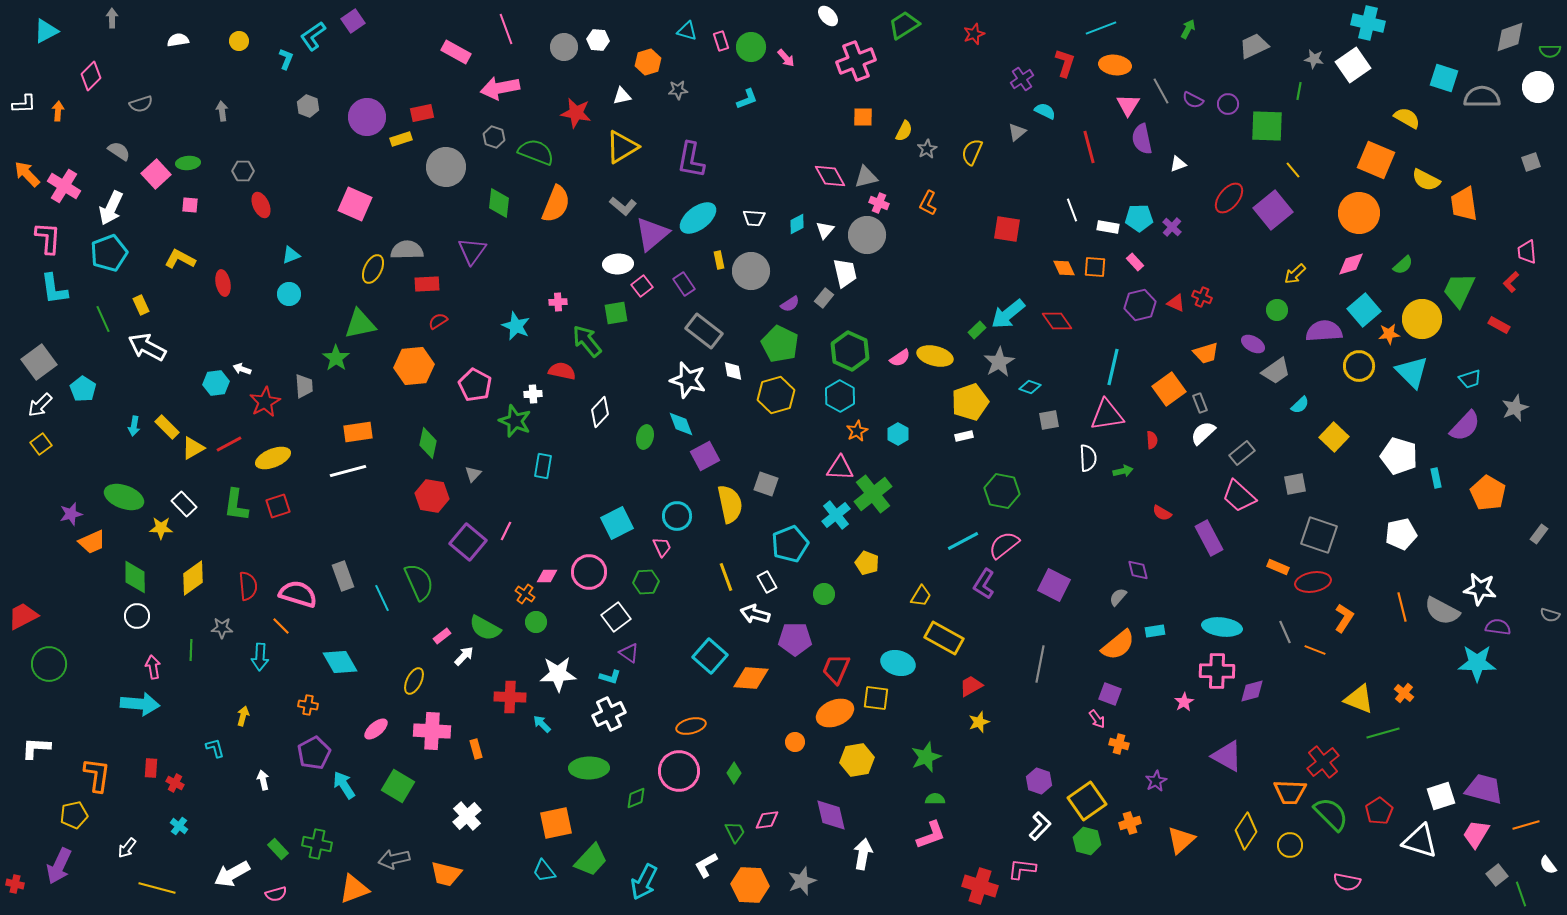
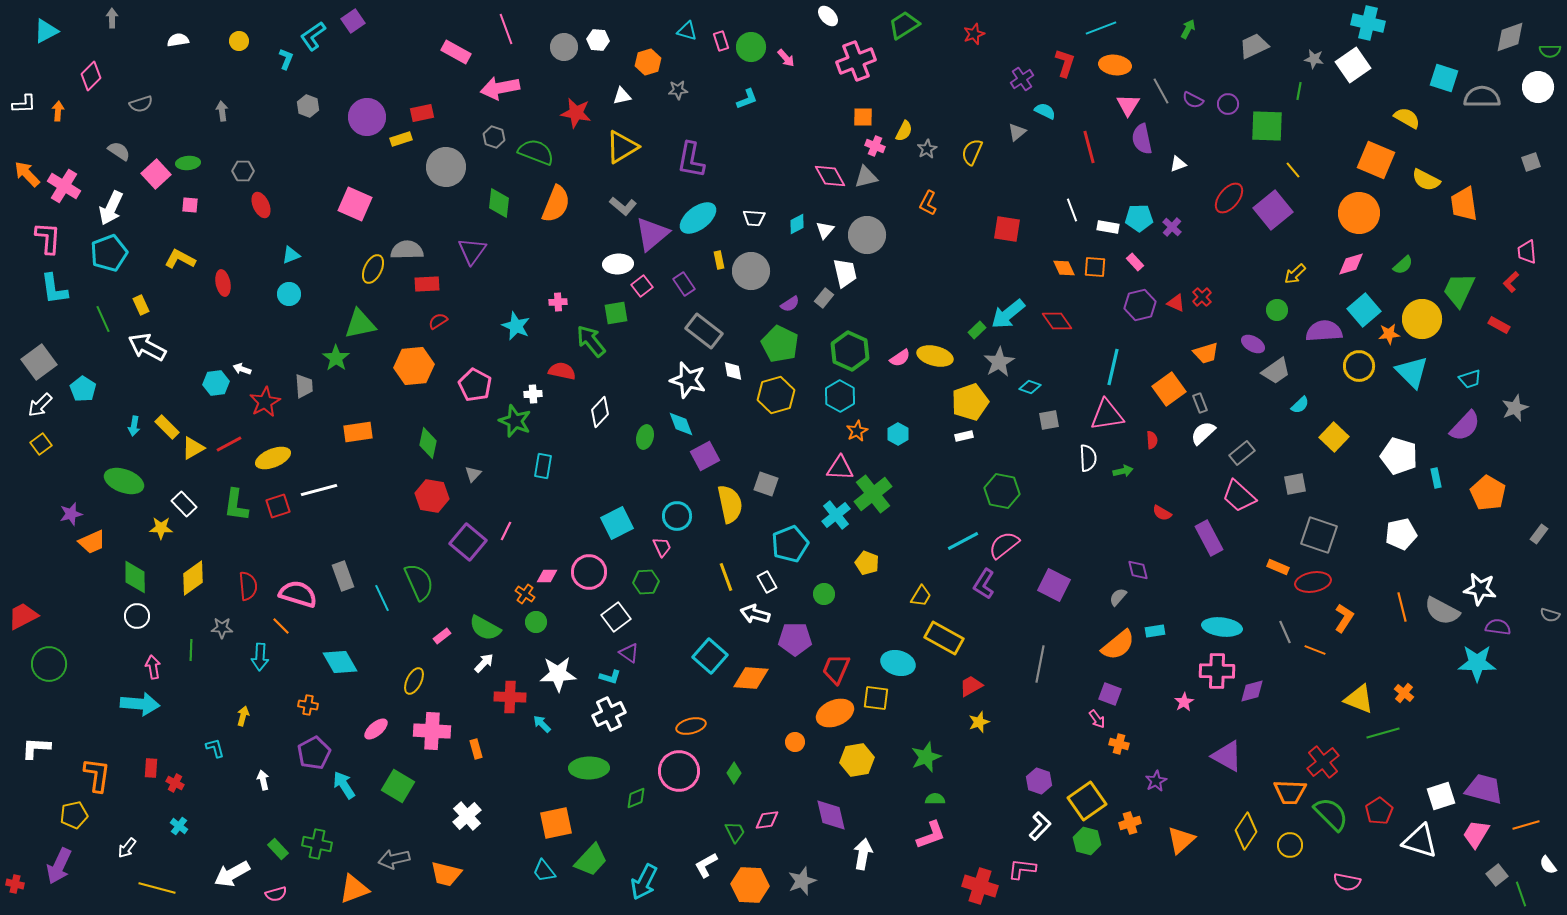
pink cross at (879, 203): moved 4 px left, 57 px up
red cross at (1202, 297): rotated 24 degrees clockwise
green arrow at (587, 341): moved 4 px right
white line at (348, 471): moved 29 px left, 19 px down
green ellipse at (124, 497): moved 16 px up
white arrow at (464, 656): moved 20 px right, 7 px down
